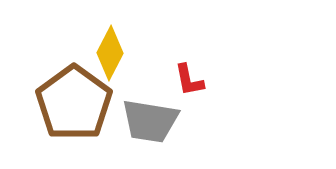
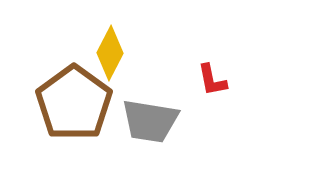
red L-shape: moved 23 px right
